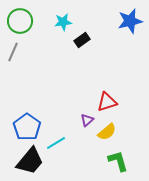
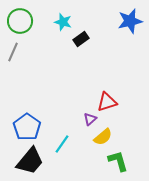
cyan star: rotated 24 degrees clockwise
black rectangle: moved 1 px left, 1 px up
purple triangle: moved 3 px right, 1 px up
yellow semicircle: moved 4 px left, 5 px down
cyan line: moved 6 px right, 1 px down; rotated 24 degrees counterclockwise
